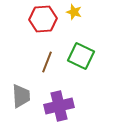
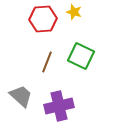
gray trapezoid: rotated 45 degrees counterclockwise
